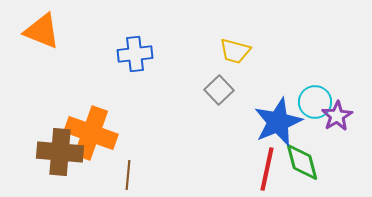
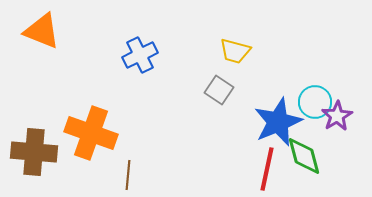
blue cross: moved 5 px right, 1 px down; rotated 20 degrees counterclockwise
gray square: rotated 12 degrees counterclockwise
brown cross: moved 26 px left
green diamond: moved 2 px right, 6 px up
